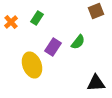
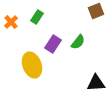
green rectangle: moved 1 px up
purple rectangle: moved 3 px up
